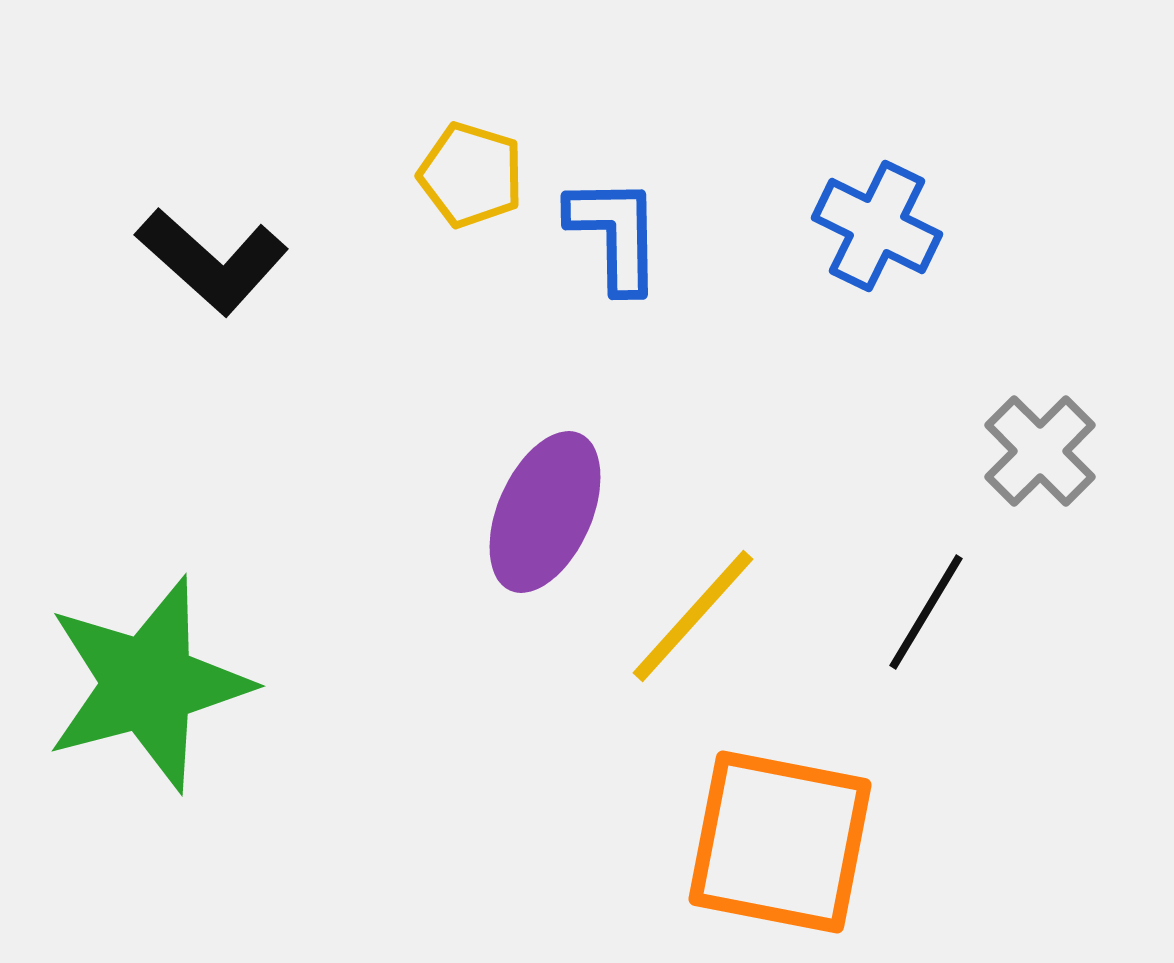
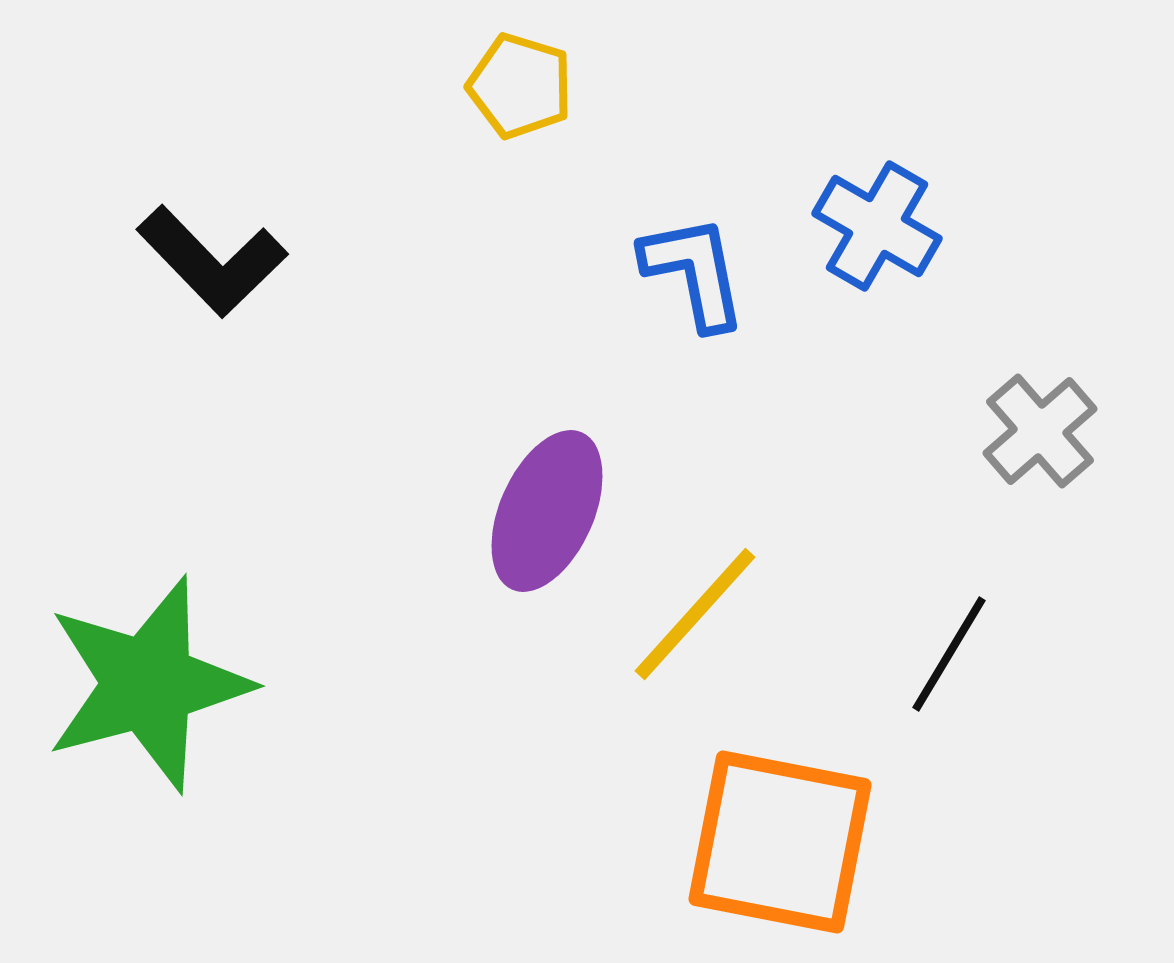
yellow pentagon: moved 49 px right, 89 px up
blue cross: rotated 4 degrees clockwise
blue L-shape: moved 79 px right, 38 px down; rotated 10 degrees counterclockwise
black L-shape: rotated 4 degrees clockwise
gray cross: moved 20 px up; rotated 4 degrees clockwise
purple ellipse: moved 2 px right, 1 px up
black line: moved 23 px right, 42 px down
yellow line: moved 2 px right, 2 px up
